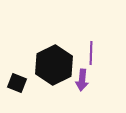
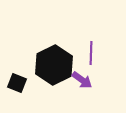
purple arrow: rotated 60 degrees counterclockwise
